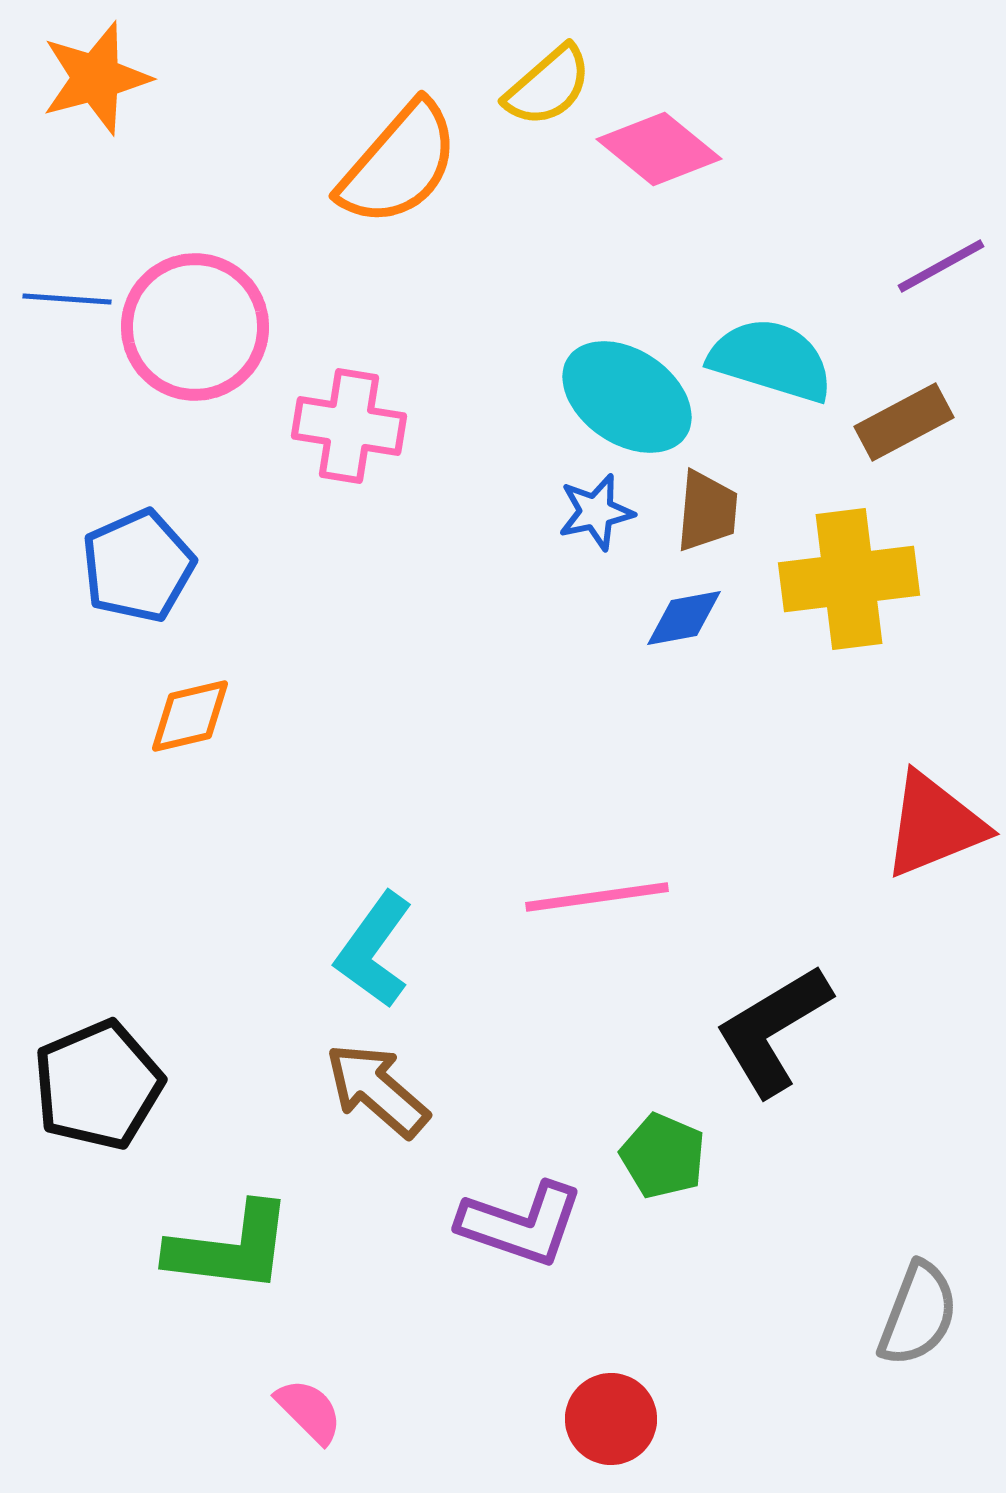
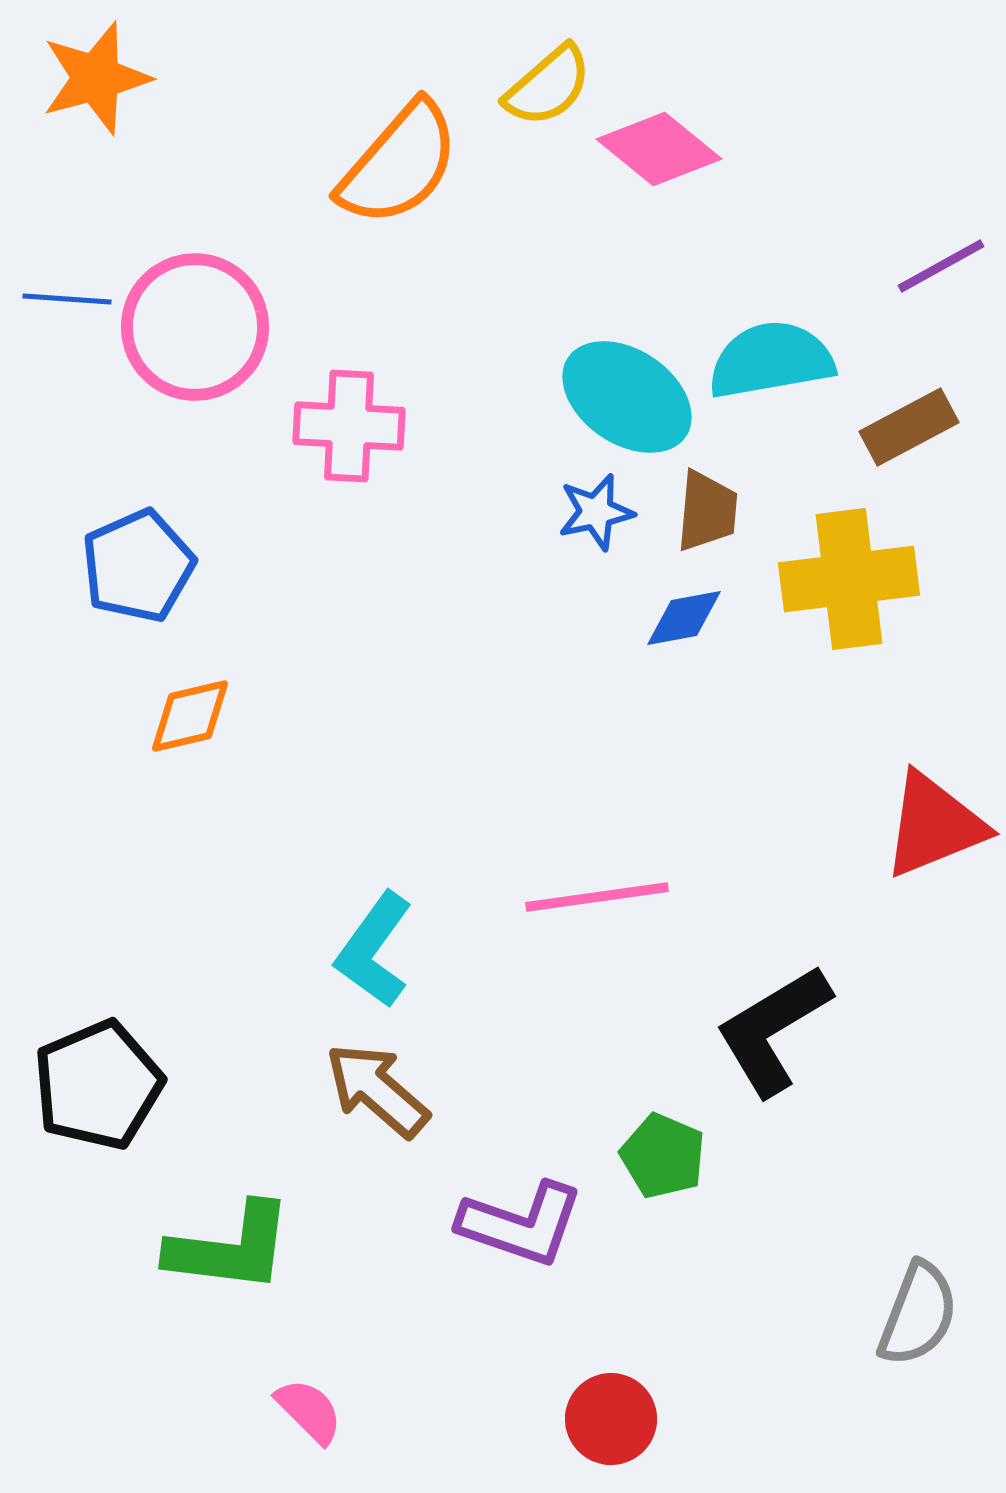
cyan semicircle: rotated 27 degrees counterclockwise
brown rectangle: moved 5 px right, 5 px down
pink cross: rotated 6 degrees counterclockwise
